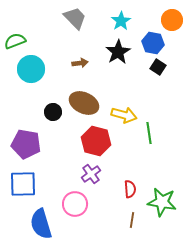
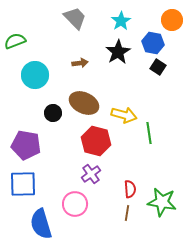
cyan circle: moved 4 px right, 6 px down
black circle: moved 1 px down
purple pentagon: moved 1 px down
brown line: moved 5 px left, 7 px up
